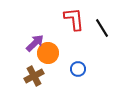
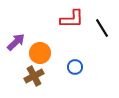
red L-shape: moved 2 px left; rotated 95 degrees clockwise
purple arrow: moved 19 px left, 1 px up
orange circle: moved 8 px left
blue circle: moved 3 px left, 2 px up
